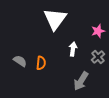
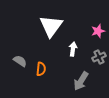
white triangle: moved 4 px left, 7 px down
gray cross: moved 1 px right; rotated 16 degrees clockwise
orange semicircle: moved 6 px down
